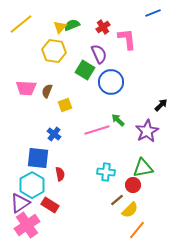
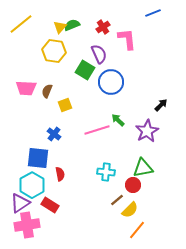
pink cross: rotated 25 degrees clockwise
